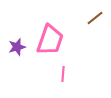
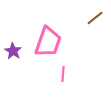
pink trapezoid: moved 2 px left, 2 px down
purple star: moved 4 px left, 4 px down; rotated 24 degrees counterclockwise
